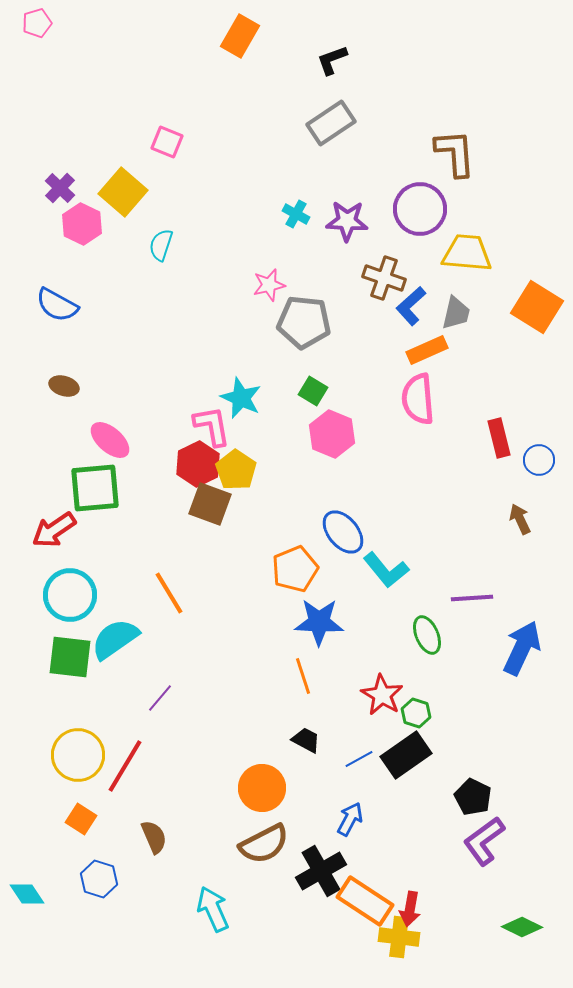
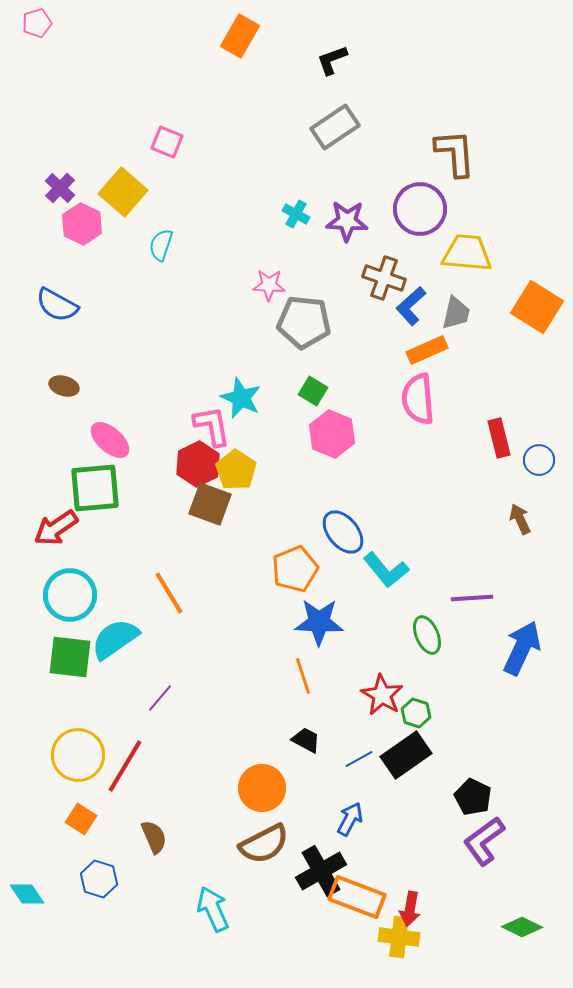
gray rectangle at (331, 123): moved 4 px right, 4 px down
pink star at (269, 285): rotated 16 degrees clockwise
red arrow at (54, 530): moved 2 px right, 2 px up
orange rectangle at (365, 901): moved 8 px left, 4 px up; rotated 12 degrees counterclockwise
